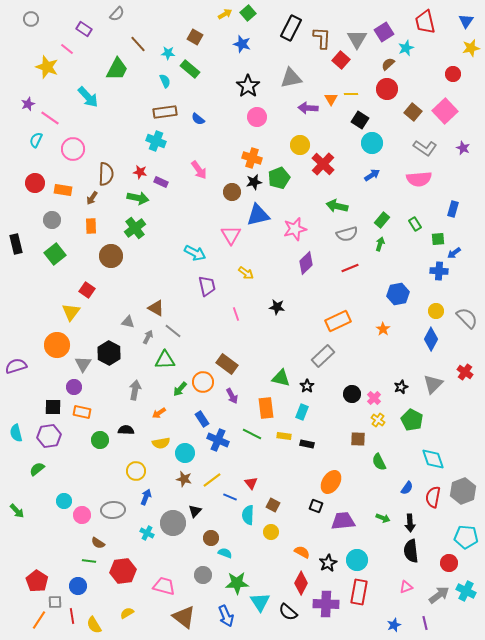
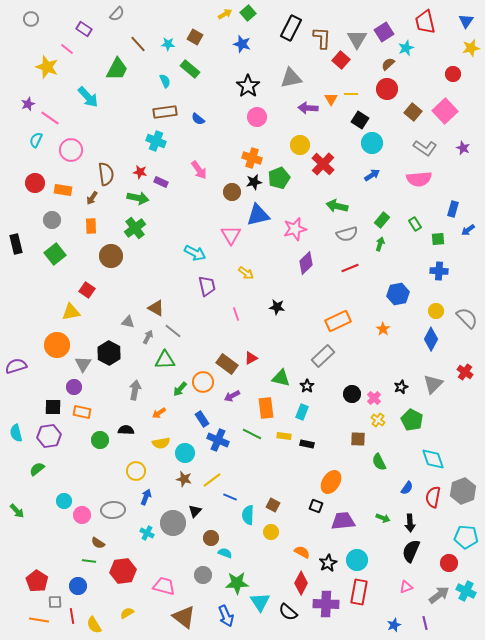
cyan star at (168, 53): moved 9 px up
pink circle at (73, 149): moved 2 px left, 1 px down
brown semicircle at (106, 174): rotated 10 degrees counterclockwise
blue arrow at (454, 253): moved 14 px right, 23 px up
yellow triangle at (71, 312): rotated 42 degrees clockwise
purple arrow at (232, 396): rotated 91 degrees clockwise
red triangle at (251, 483): moved 125 px up; rotated 40 degrees clockwise
black semicircle at (411, 551): rotated 30 degrees clockwise
orange line at (39, 620): rotated 66 degrees clockwise
